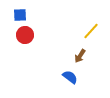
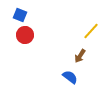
blue square: rotated 24 degrees clockwise
